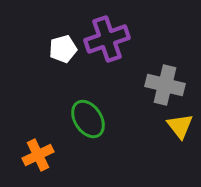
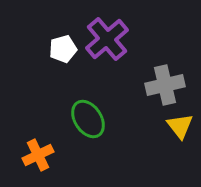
purple cross: rotated 21 degrees counterclockwise
gray cross: rotated 27 degrees counterclockwise
